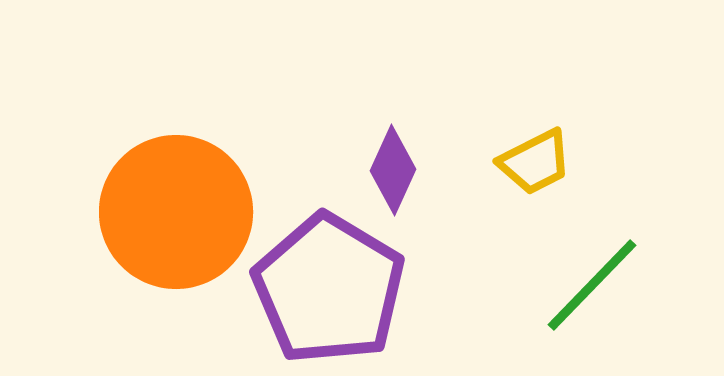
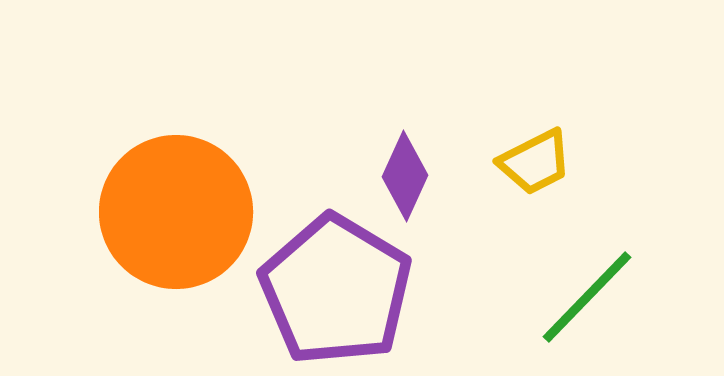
purple diamond: moved 12 px right, 6 px down
green line: moved 5 px left, 12 px down
purple pentagon: moved 7 px right, 1 px down
